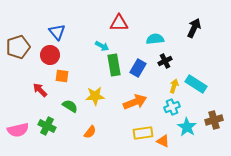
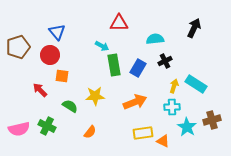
cyan cross: rotated 21 degrees clockwise
brown cross: moved 2 px left
pink semicircle: moved 1 px right, 1 px up
